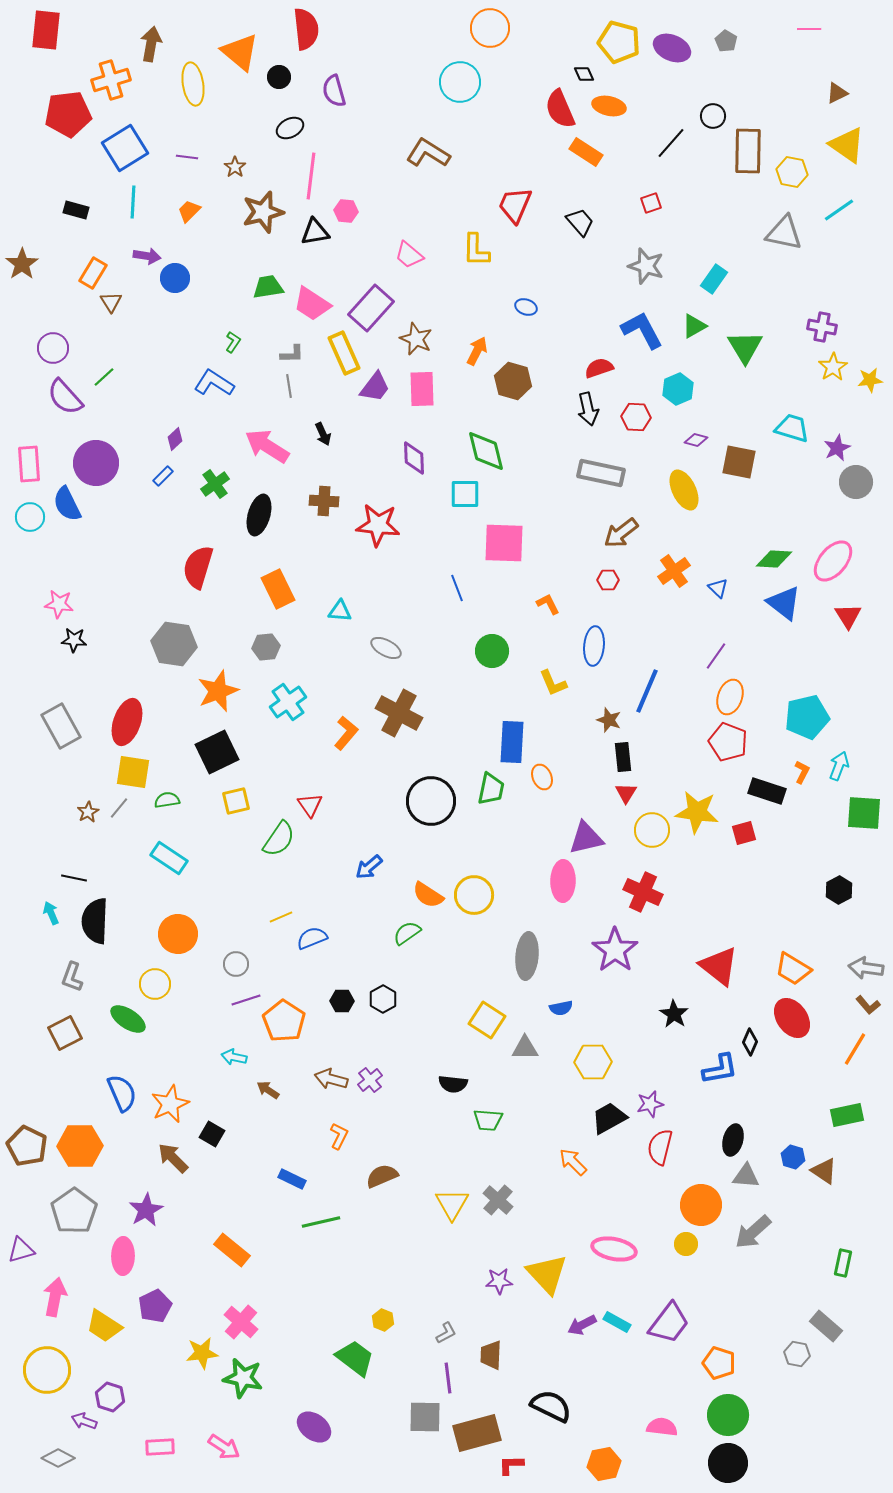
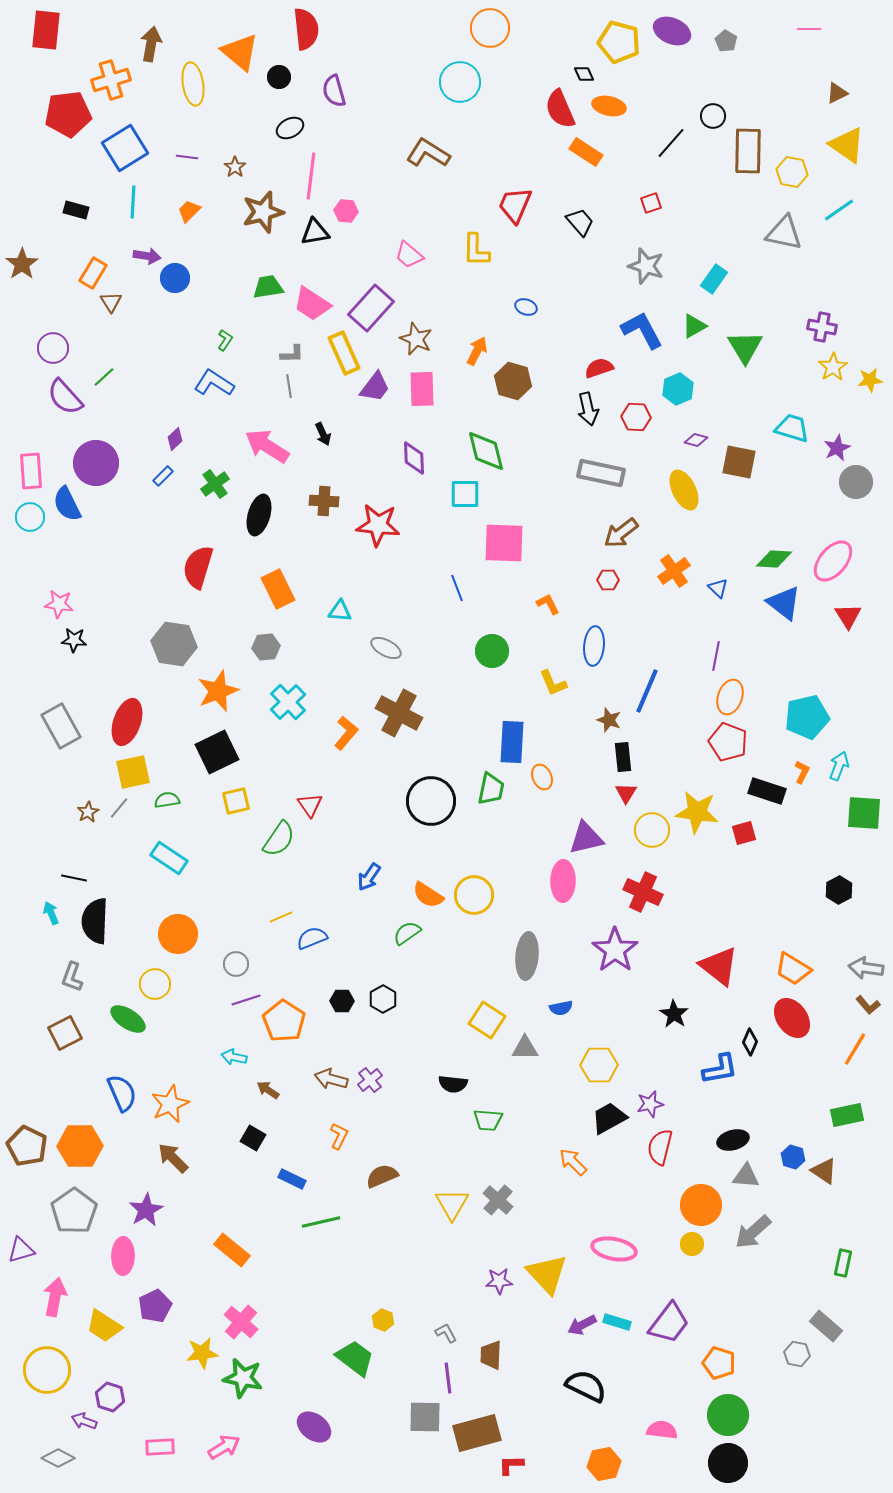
purple ellipse at (672, 48): moved 17 px up
green L-shape at (233, 342): moved 8 px left, 2 px up
pink rectangle at (29, 464): moved 2 px right, 7 px down
purple line at (716, 656): rotated 24 degrees counterclockwise
cyan cross at (288, 702): rotated 9 degrees counterclockwise
yellow square at (133, 772): rotated 21 degrees counterclockwise
blue arrow at (369, 867): moved 10 px down; rotated 16 degrees counterclockwise
yellow hexagon at (593, 1062): moved 6 px right, 3 px down
black square at (212, 1134): moved 41 px right, 4 px down
black ellipse at (733, 1140): rotated 60 degrees clockwise
yellow circle at (686, 1244): moved 6 px right
cyan rectangle at (617, 1322): rotated 12 degrees counterclockwise
gray L-shape at (446, 1333): rotated 90 degrees counterclockwise
black semicircle at (551, 1406): moved 35 px right, 20 px up
pink semicircle at (662, 1427): moved 3 px down
pink arrow at (224, 1447): rotated 64 degrees counterclockwise
